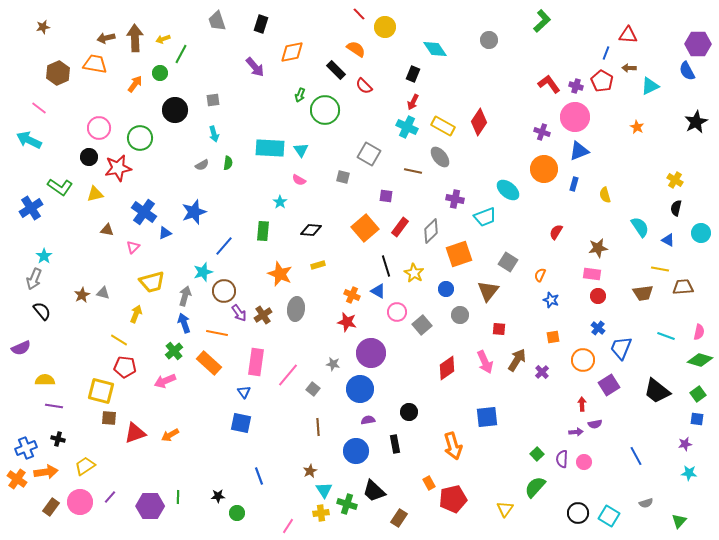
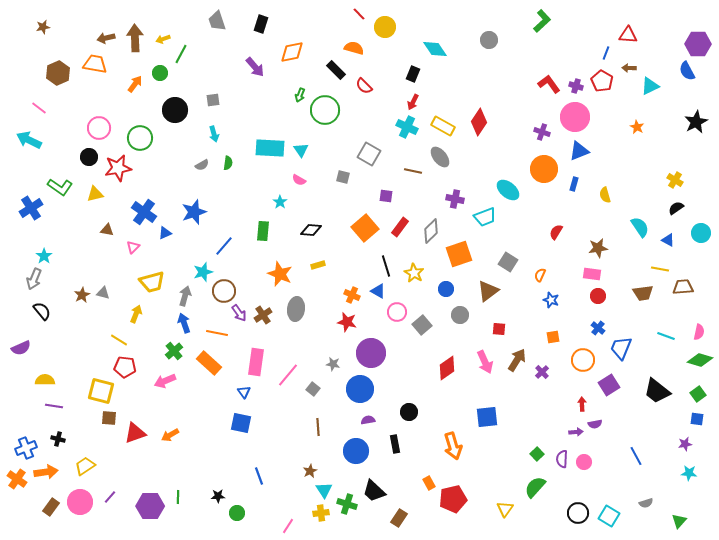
orange semicircle at (356, 49): moved 2 px left, 1 px up; rotated 18 degrees counterclockwise
black semicircle at (676, 208): rotated 42 degrees clockwise
brown triangle at (488, 291): rotated 15 degrees clockwise
